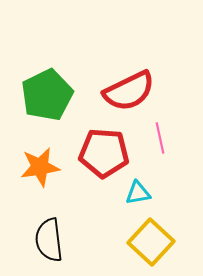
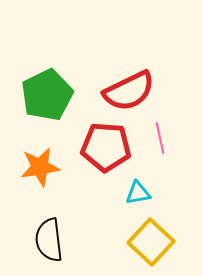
red pentagon: moved 2 px right, 6 px up
